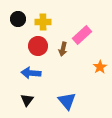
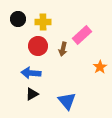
black triangle: moved 5 px right, 6 px up; rotated 24 degrees clockwise
